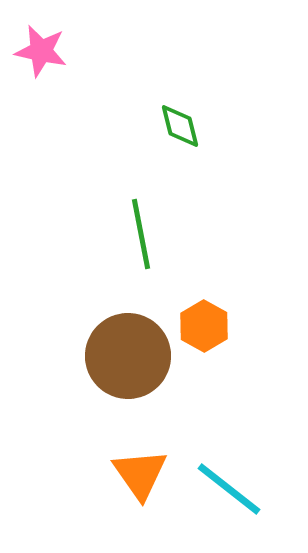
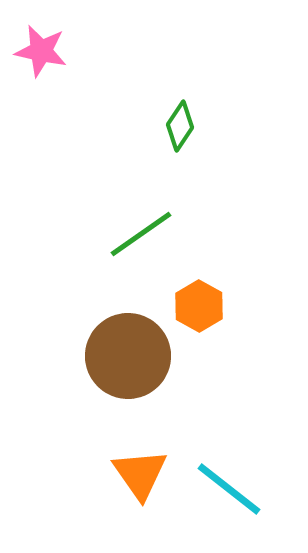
green diamond: rotated 48 degrees clockwise
green line: rotated 66 degrees clockwise
orange hexagon: moved 5 px left, 20 px up
